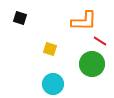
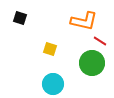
orange L-shape: rotated 12 degrees clockwise
green circle: moved 1 px up
